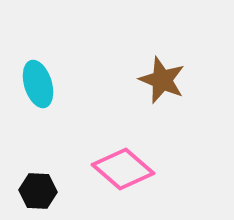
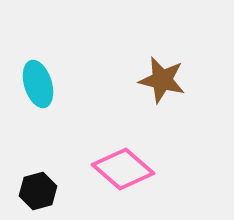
brown star: rotated 9 degrees counterclockwise
black hexagon: rotated 18 degrees counterclockwise
